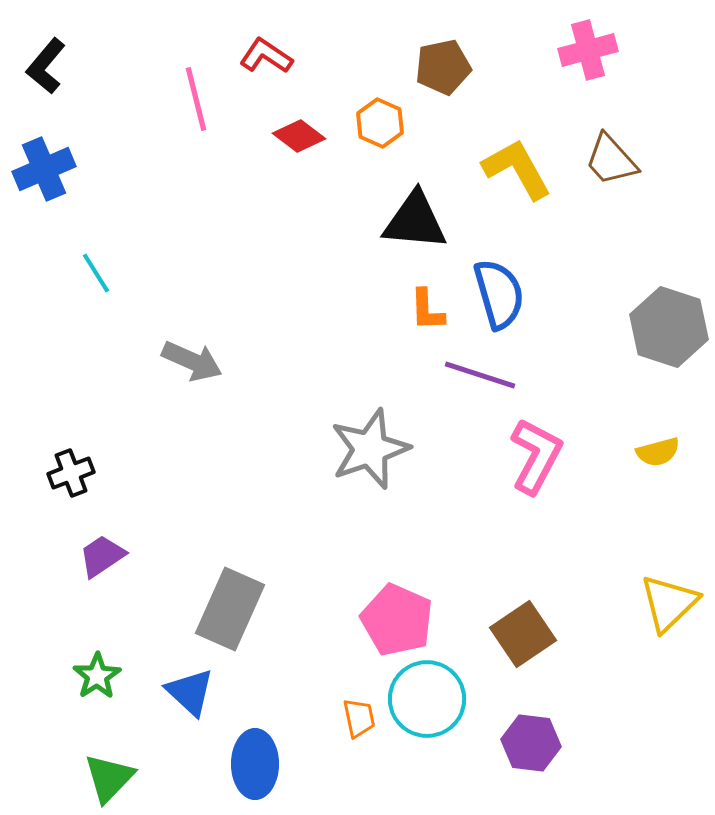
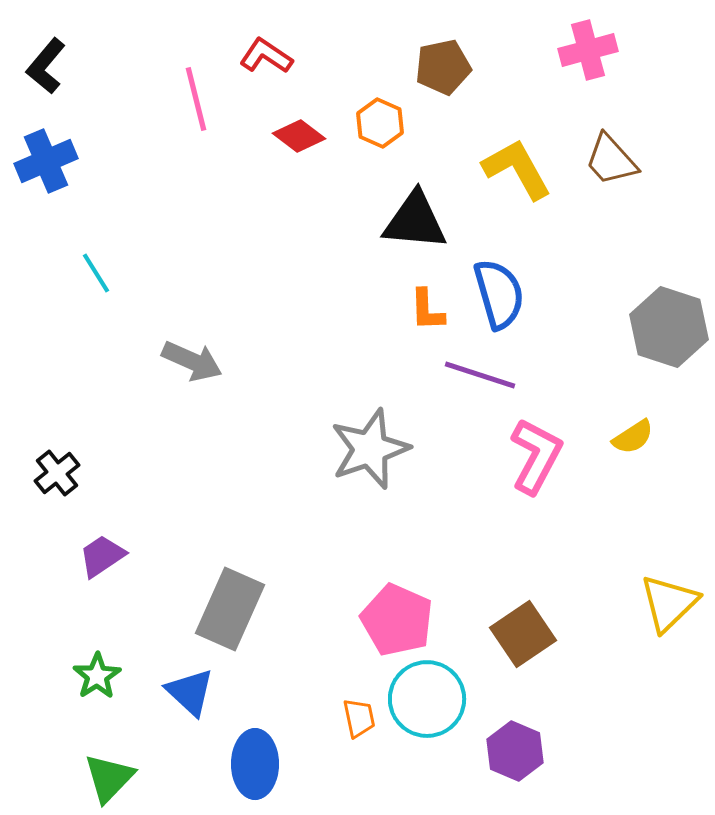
blue cross: moved 2 px right, 8 px up
yellow semicircle: moved 25 px left, 15 px up; rotated 18 degrees counterclockwise
black cross: moved 14 px left; rotated 18 degrees counterclockwise
purple hexagon: moved 16 px left, 8 px down; rotated 16 degrees clockwise
